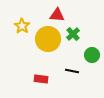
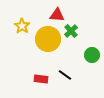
green cross: moved 2 px left, 3 px up
black line: moved 7 px left, 4 px down; rotated 24 degrees clockwise
